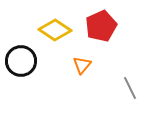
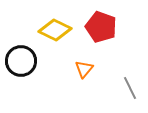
red pentagon: moved 1 px down; rotated 28 degrees counterclockwise
yellow diamond: rotated 8 degrees counterclockwise
orange triangle: moved 2 px right, 4 px down
